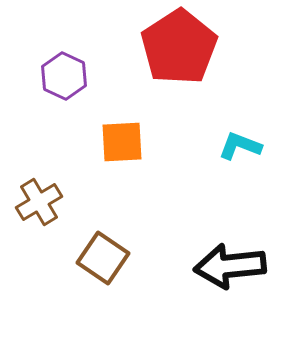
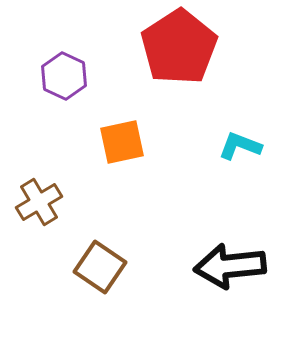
orange square: rotated 9 degrees counterclockwise
brown square: moved 3 px left, 9 px down
